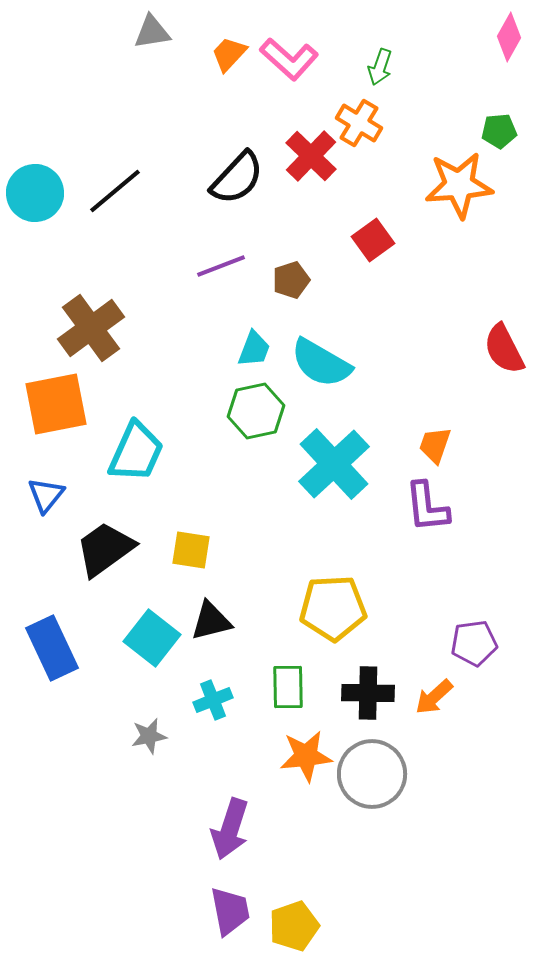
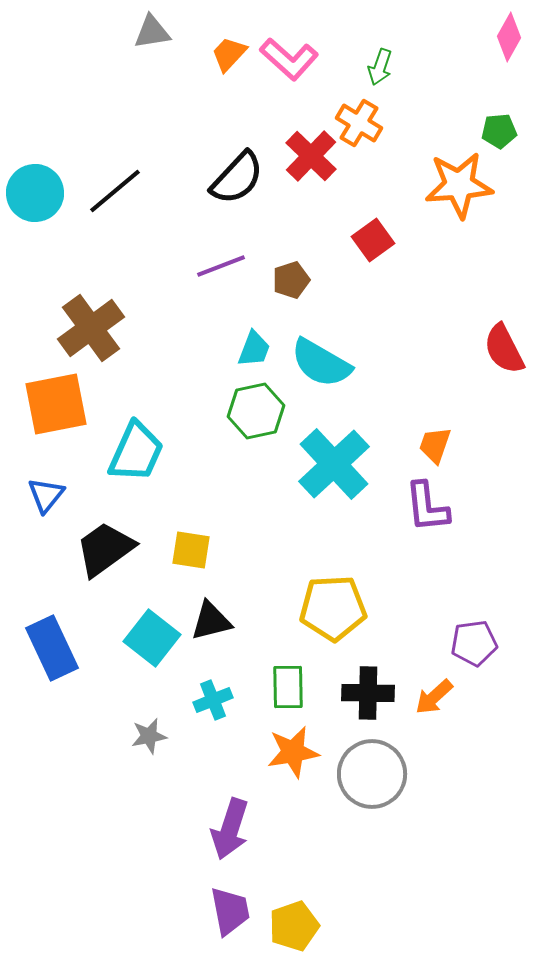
orange star at (306, 756): moved 13 px left, 4 px up; rotated 4 degrees counterclockwise
